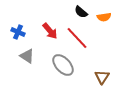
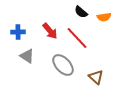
blue cross: rotated 24 degrees counterclockwise
brown triangle: moved 6 px left; rotated 21 degrees counterclockwise
